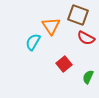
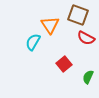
orange triangle: moved 1 px left, 1 px up
